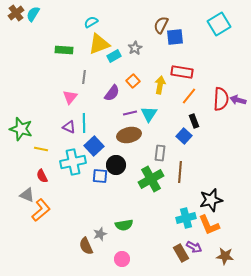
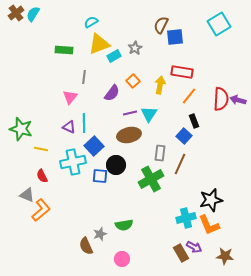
brown line at (180, 172): moved 8 px up; rotated 20 degrees clockwise
